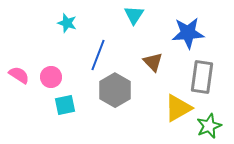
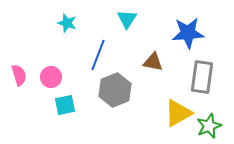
cyan triangle: moved 7 px left, 4 px down
brown triangle: rotated 35 degrees counterclockwise
pink semicircle: rotated 40 degrees clockwise
gray hexagon: rotated 8 degrees clockwise
yellow triangle: moved 5 px down
